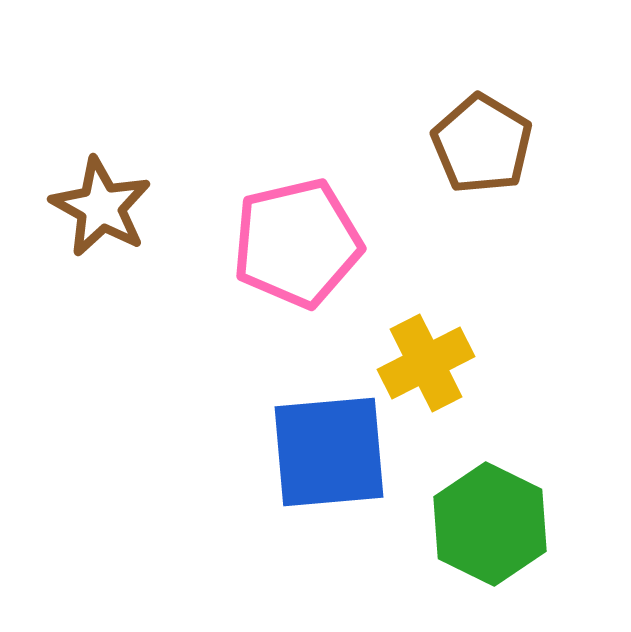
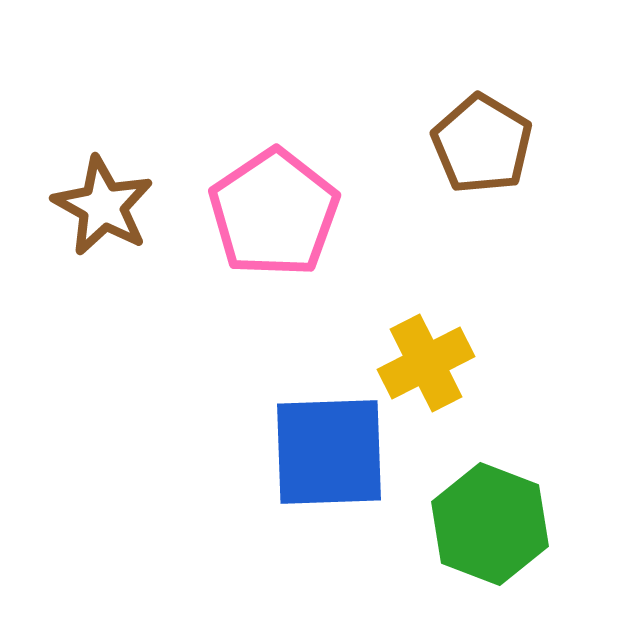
brown star: moved 2 px right, 1 px up
pink pentagon: moved 23 px left, 30 px up; rotated 21 degrees counterclockwise
blue square: rotated 3 degrees clockwise
green hexagon: rotated 5 degrees counterclockwise
